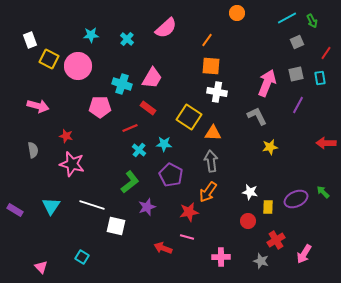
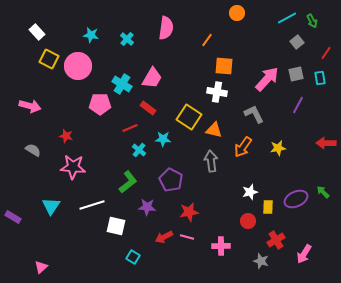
pink semicircle at (166, 28): rotated 40 degrees counterclockwise
cyan star at (91, 35): rotated 14 degrees clockwise
white rectangle at (30, 40): moved 7 px right, 8 px up; rotated 21 degrees counterclockwise
gray square at (297, 42): rotated 16 degrees counterclockwise
orange square at (211, 66): moved 13 px right
pink arrow at (267, 83): moved 4 px up; rotated 20 degrees clockwise
cyan cross at (122, 84): rotated 12 degrees clockwise
pink arrow at (38, 106): moved 8 px left
pink pentagon at (100, 107): moved 3 px up
gray L-shape at (257, 116): moved 3 px left, 2 px up
orange triangle at (213, 133): moved 1 px right, 3 px up; rotated 12 degrees clockwise
cyan star at (164, 144): moved 1 px left, 5 px up
yellow star at (270, 147): moved 8 px right, 1 px down
gray semicircle at (33, 150): rotated 49 degrees counterclockwise
pink star at (72, 164): moved 1 px right, 3 px down; rotated 10 degrees counterclockwise
purple pentagon at (171, 175): moved 5 px down
green L-shape at (130, 182): moved 2 px left
orange arrow at (208, 192): moved 35 px right, 45 px up
white star at (250, 192): rotated 28 degrees counterclockwise
white line at (92, 205): rotated 35 degrees counterclockwise
purple star at (147, 207): rotated 24 degrees clockwise
purple rectangle at (15, 210): moved 2 px left, 7 px down
red arrow at (163, 248): moved 1 px right, 11 px up; rotated 48 degrees counterclockwise
cyan square at (82, 257): moved 51 px right
pink cross at (221, 257): moved 11 px up
pink triangle at (41, 267): rotated 32 degrees clockwise
